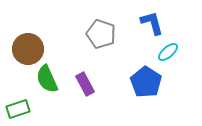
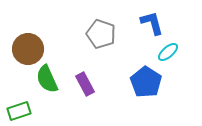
green rectangle: moved 1 px right, 2 px down
